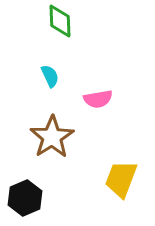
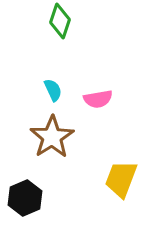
green diamond: rotated 20 degrees clockwise
cyan semicircle: moved 3 px right, 14 px down
